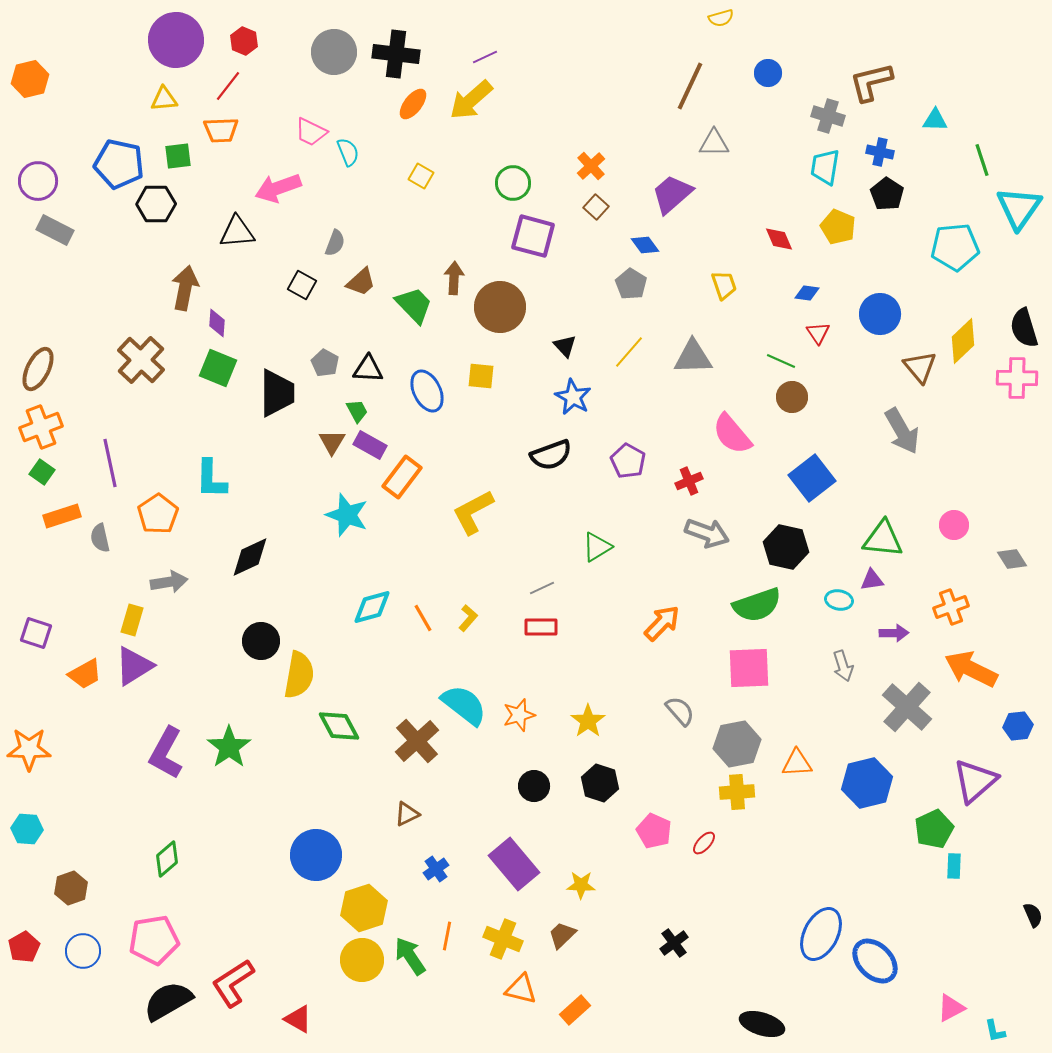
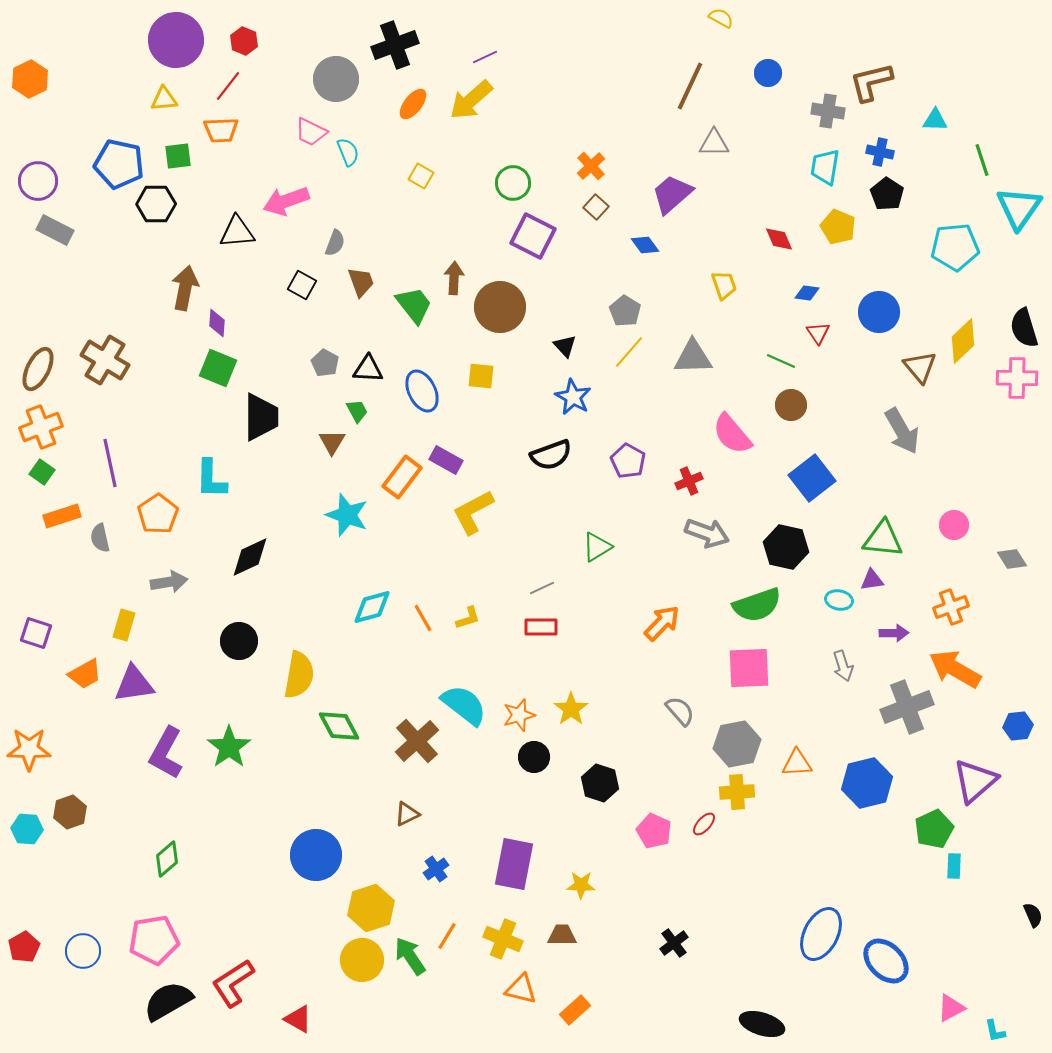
yellow semicircle at (721, 18): rotated 135 degrees counterclockwise
gray circle at (334, 52): moved 2 px right, 27 px down
black cross at (396, 54): moved 1 px left, 9 px up; rotated 27 degrees counterclockwise
orange hexagon at (30, 79): rotated 12 degrees counterclockwise
gray cross at (828, 116): moved 5 px up; rotated 8 degrees counterclockwise
pink arrow at (278, 188): moved 8 px right, 13 px down
purple square at (533, 236): rotated 12 degrees clockwise
brown trapezoid at (361, 282): rotated 68 degrees counterclockwise
gray pentagon at (631, 284): moved 6 px left, 27 px down
green trapezoid at (414, 305): rotated 6 degrees clockwise
blue circle at (880, 314): moved 1 px left, 2 px up
brown cross at (141, 360): moved 36 px left; rotated 12 degrees counterclockwise
blue ellipse at (427, 391): moved 5 px left
black trapezoid at (277, 393): moved 16 px left, 24 px down
brown circle at (792, 397): moved 1 px left, 8 px down
purple rectangle at (370, 445): moved 76 px right, 15 px down
yellow L-shape at (468, 618): rotated 32 degrees clockwise
yellow rectangle at (132, 620): moved 8 px left, 5 px down
black circle at (261, 641): moved 22 px left
purple triangle at (134, 666): moved 18 px down; rotated 24 degrees clockwise
orange arrow at (971, 669): moved 16 px left; rotated 4 degrees clockwise
gray cross at (907, 707): rotated 27 degrees clockwise
yellow star at (588, 721): moved 17 px left, 12 px up
black circle at (534, 786): moved 29 px up
red ellipse at (704, 843): moved 19 px up
purple rectangle at (514, 864): rotated 51 degrees clockwise
brown hexagon at (71, 888): moved 1 px left, 76 px up
yellow hexagon at (364, 908): moved 7 px right
brown trapezoid at (562, 935): rotated 44 degrees clockwise
orange line at (447, 936): rotated 20 degrees clockwise
blue ellipse at (875, 961): moved 11 px right
